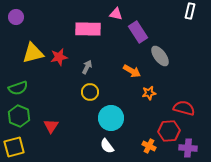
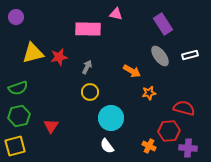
white rectangle: moved 44 px down; rotated 63 degrees clockwise
purple rectangle: moved 25 px right, 8 px up
green hexagon: rotated 25 degrees clockwise
yellow square: moved 1 px right, 1 px up
